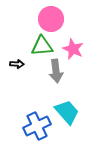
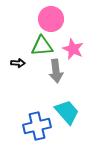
black arrow: moved 1 px right, 1 px up
blue cross: rotated 12 degrees clockwise
